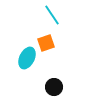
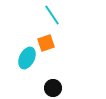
black circle: moved 1 px left, 1 px down
